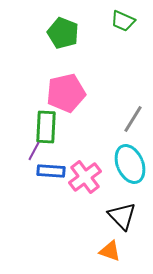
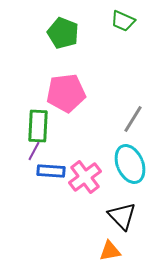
pink pentagon: rotated 6 degrees clockwise
green rectangle: moved 8 px left, 1 px up
orange triangle: rotated 30 degrees counterclockwise
